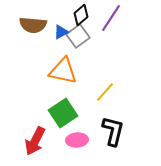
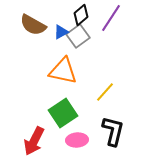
brown semicircle: rotated 24 degrees clockwise
red arrow: moved 1 px left
